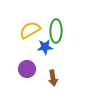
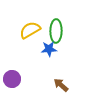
blue star: moved 4 px right, 2 px down
purple circle: moved 15 px left, 10 px down
brown arrow: moved 8 px right, 7 px down; rotated 140 degrees clockwise
